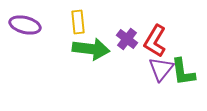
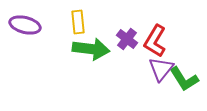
green L-shape: moved 1 px right, 7 px down; rotated 24 degrees counterclockwise
